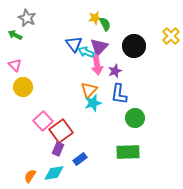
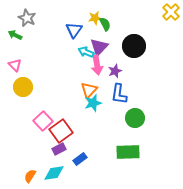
yellow cross: moved 24 px up
blue triangle: moved 14 px up; rotated 12 degrees clockwise
purple rectangle: moved 1 px right; rotated 40 degrees clockwise
